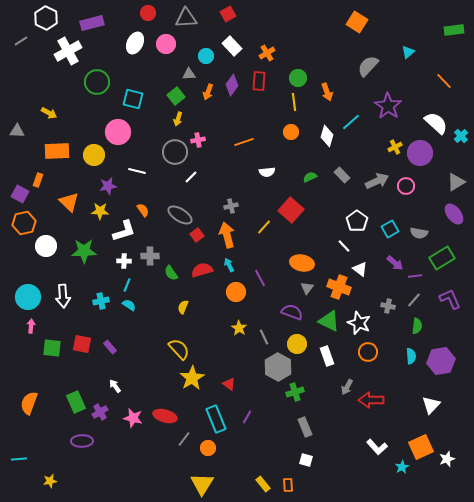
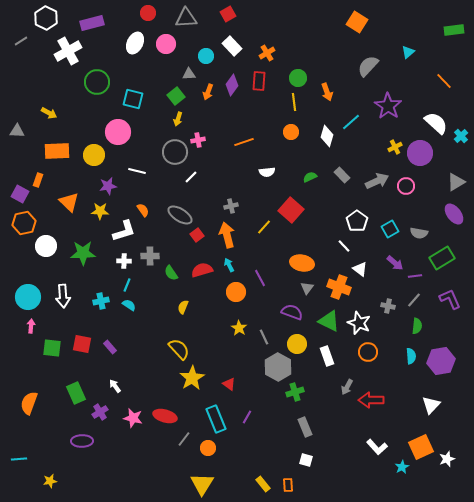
green star at (84, 251): moved 1 px left, 2 px down
green rectangle at (76, 402): moved 9 px up
